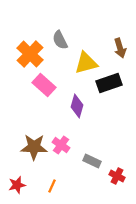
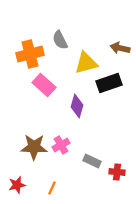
brown arrow: rotated 120 degrees clockwise
orange cross: rotated 32 degrees clockwise
pink cross: rotated 24 degrees clockwise
red cross: moved 4 px up; rotated 21 degrees counterclockwise
orange line: moved 2 px down
